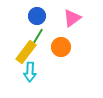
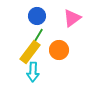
orange circle: moved 2 px left, 3 px down
yellow rectangle: moved 4 px right
cyan arrow: moved 3 px right
